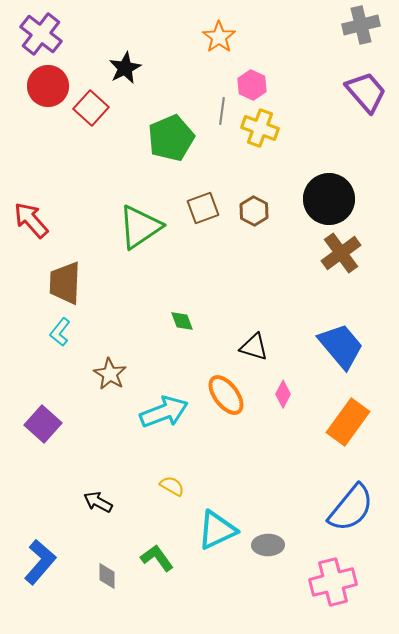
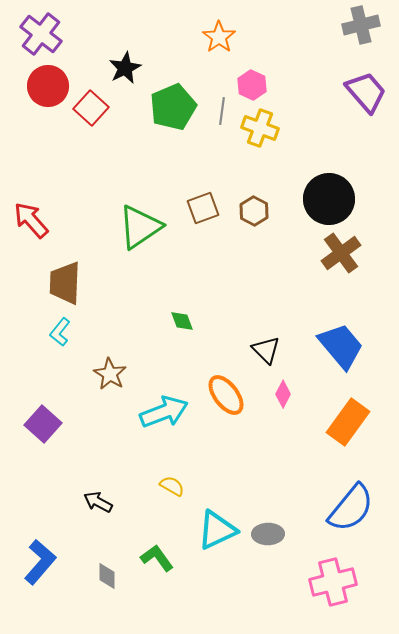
green pentagon: moved 2 px right, 31 px up
black triangle: moved 12 px right, 3 px down; rotated 28 degrees clockwise
gray ellipse: moved 11 px up
